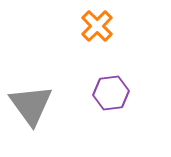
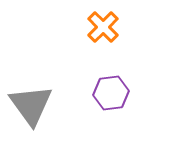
orange cross: moved 6 px right, 1 px down
